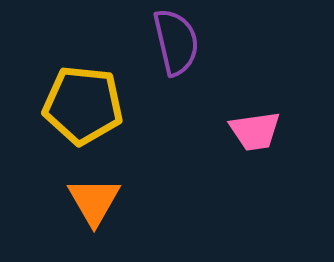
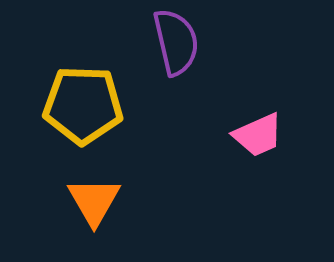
yellow pentagon: rotated 4 degrees counterclockwise
pink trapezoid: moved 3 px right, 4 px down; rotated 16 degrees counterclockwise
